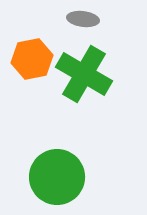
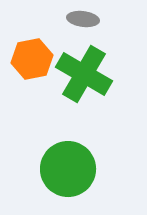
green circle: moved 11 px right, 8 px up
